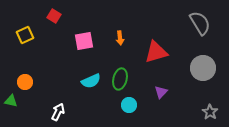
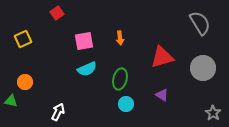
red square: moved 3 px right, 3 px up; rotated 24 degrees clockwise
yellow square: moved 2 px left, 4 px down
red triangle: moved 6 px right, 5 px down
cyan semicircle: moved 4 px left, 12 px up
purple triangle: moved 1 px right, 3 px down; rotated 40 degrees counterclockwise
cyan circle: moved 3 px left, 1 px up
gray star: moved 3 px right, 1 px down
